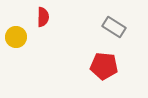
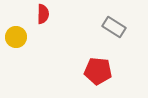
red semicircle: moved 3 px up
red pentagon: moved 6 px left, 5 px down
